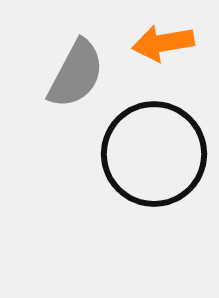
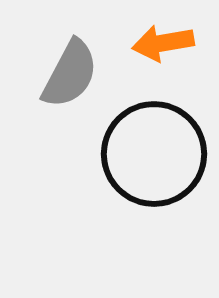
gray semicircle: moved 6 px left
